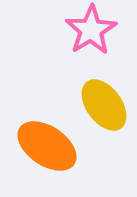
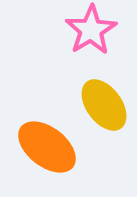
orange ellipse: moved 1 px down; rotated 4 degrees clockwise
